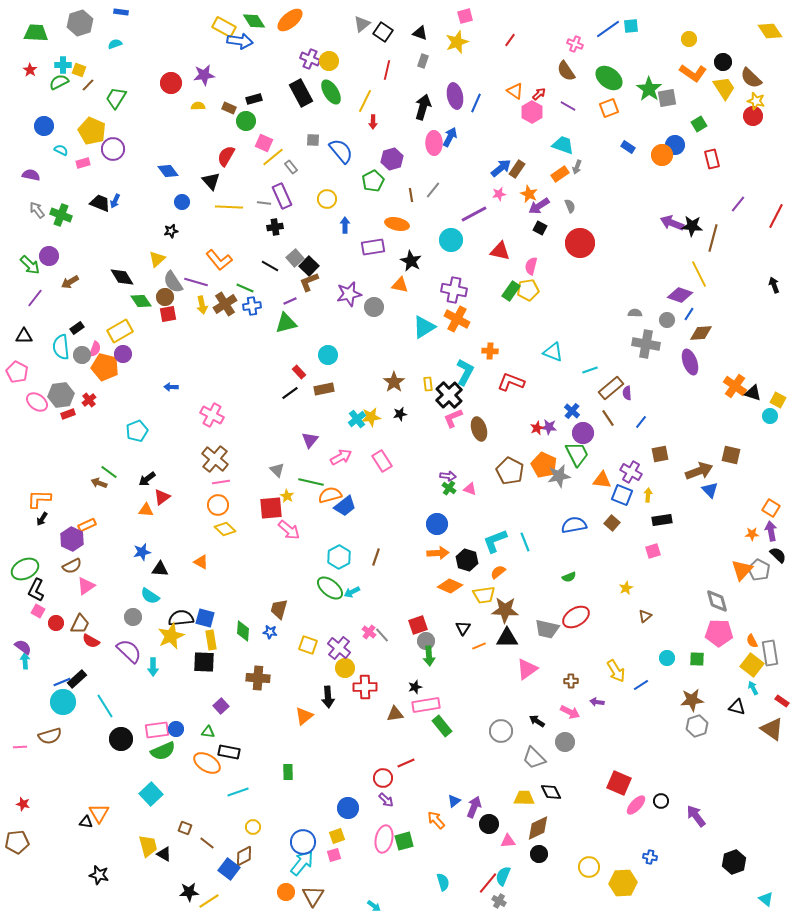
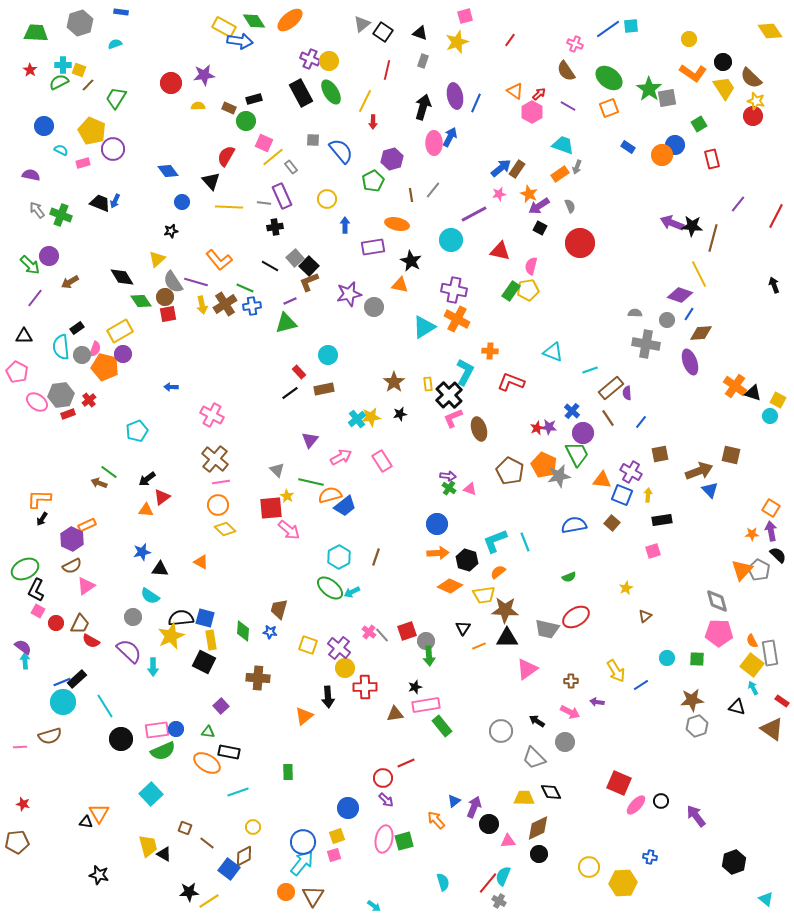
red square at (418, 625): moved 11 px left, 6 px down
black square at (204, 662): rotated 25 degrees clockwise
